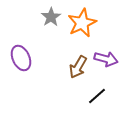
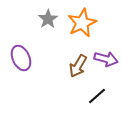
gray star: moved 3 px left, 2 px down
brown arrow: moved 1 px up
